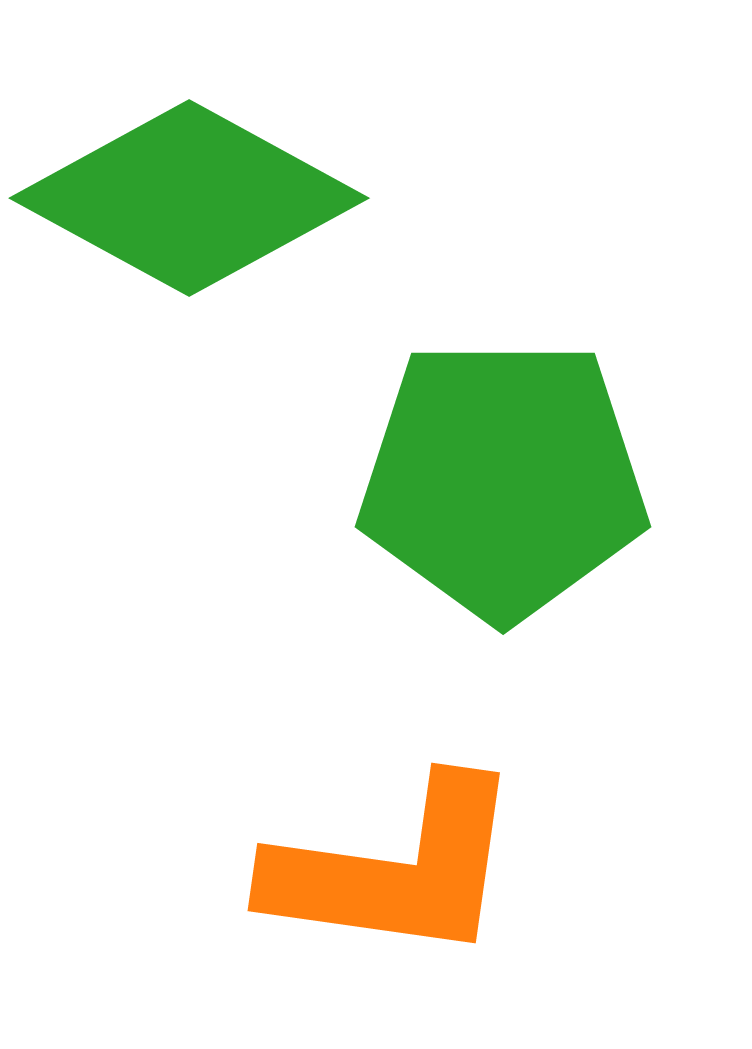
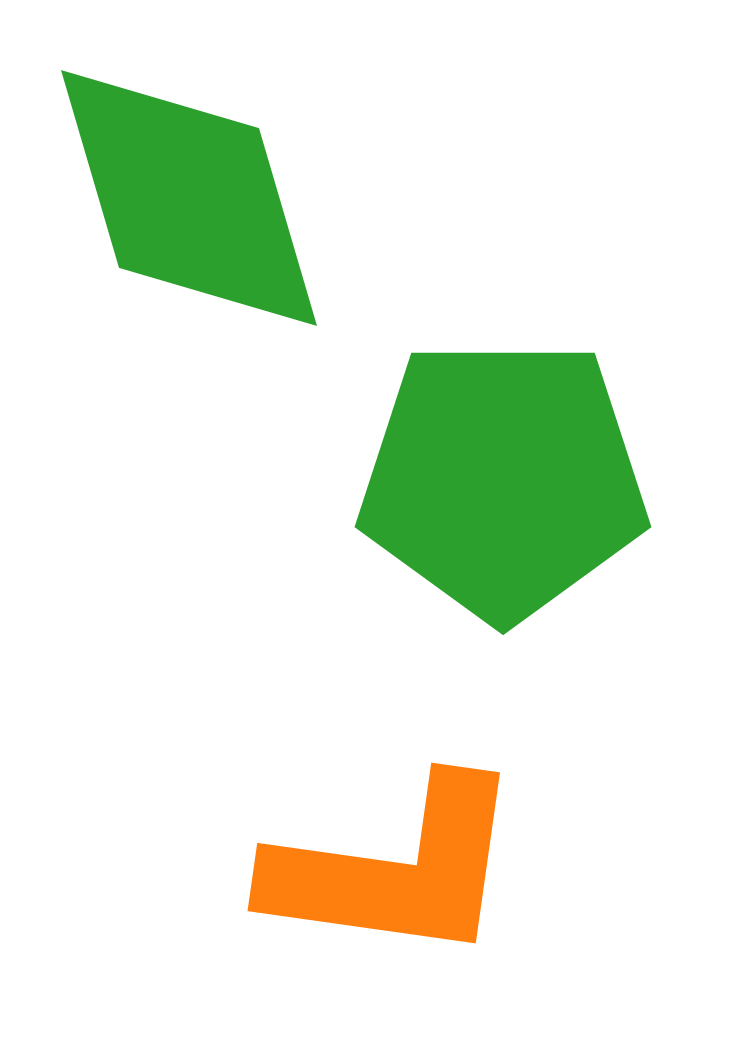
green diamond: rotated 45 degrees clockwise
